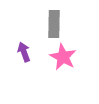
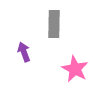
pink star: moved 12 px right, 12 px down
